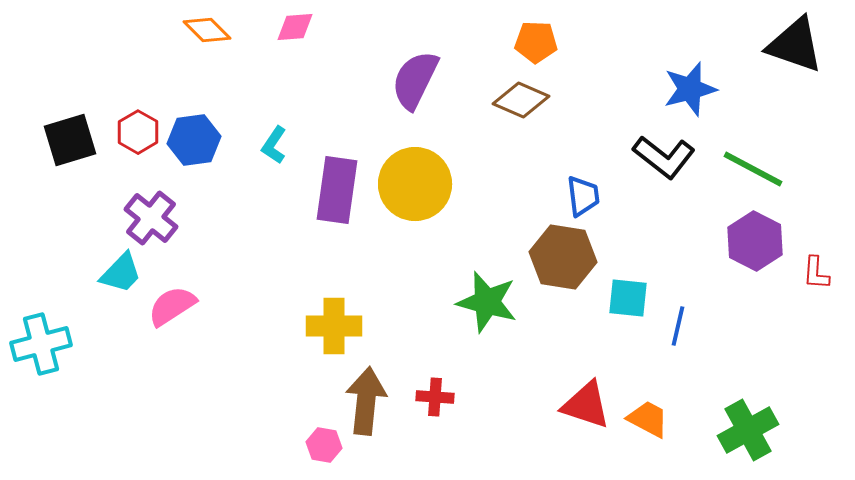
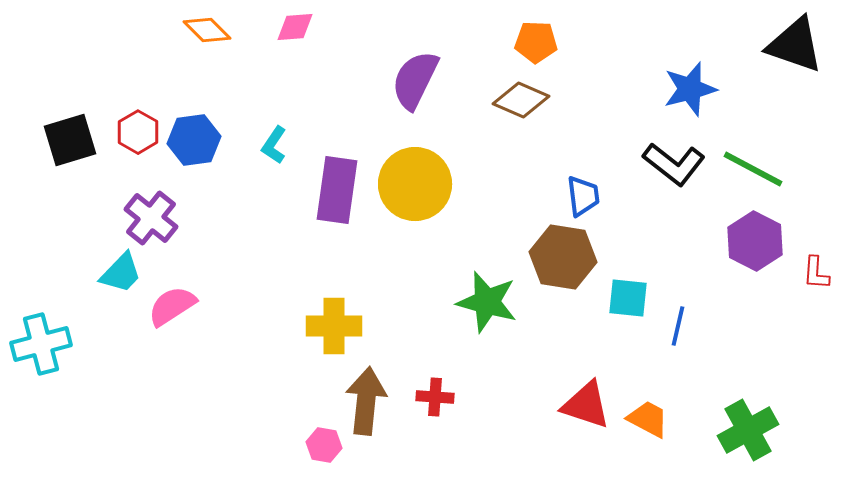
black L-shape: moved 10 px right, 7 px down
